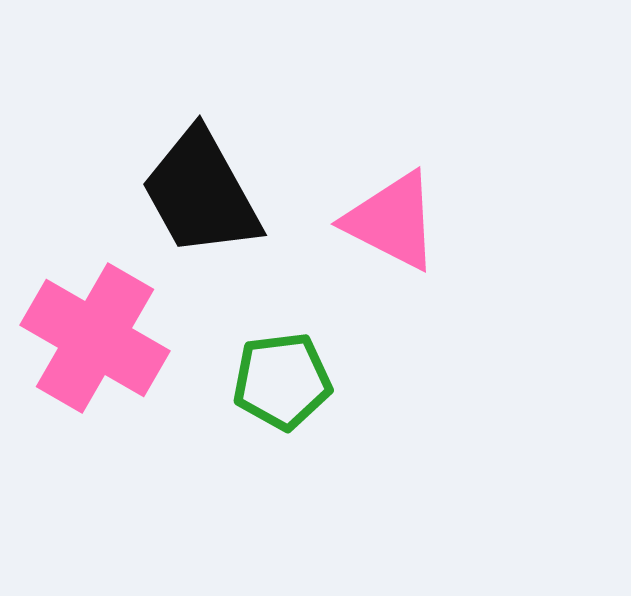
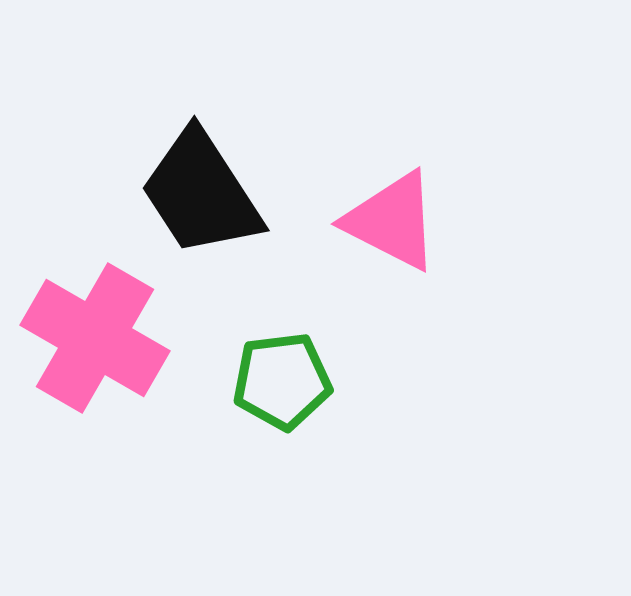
black trapezoid: rotated 4 degrees counterclockwise
